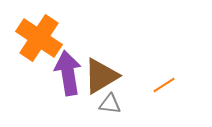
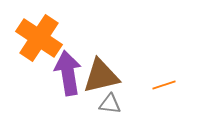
brown triangle: rotated 18 degrees clockwise
orange line: rotated 15 degrees clockwise
